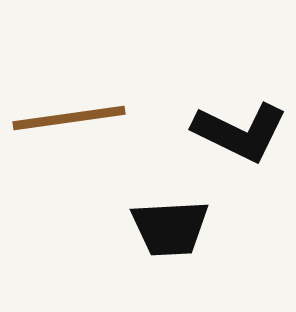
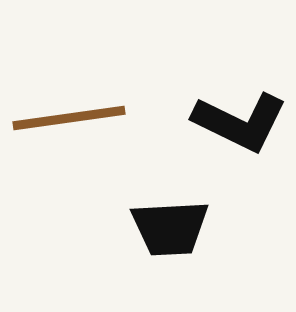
black L-shape: moved 10 px up
